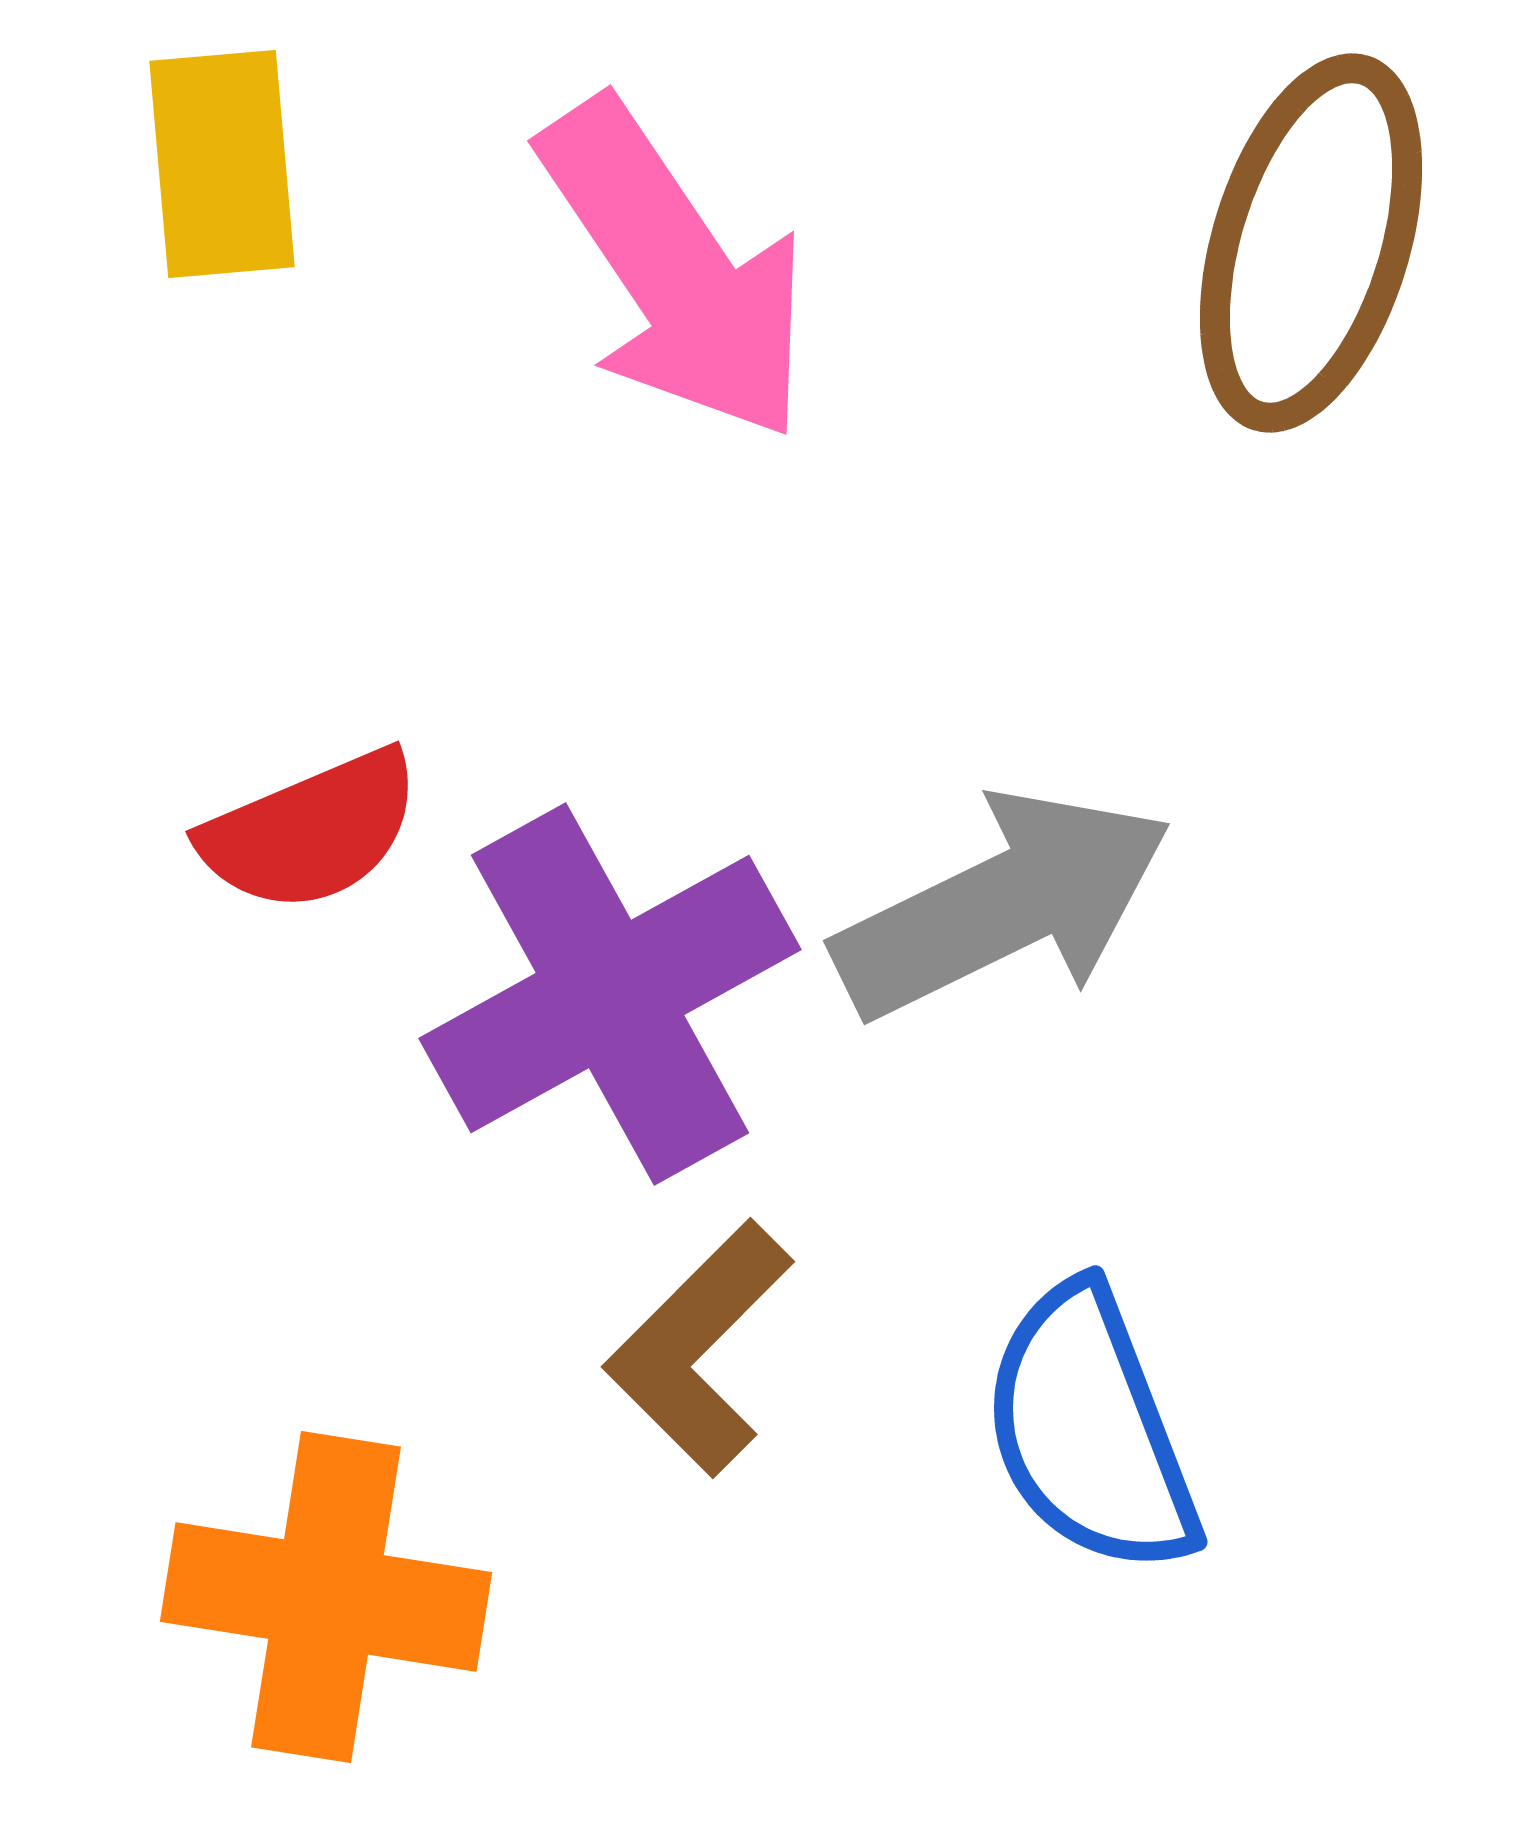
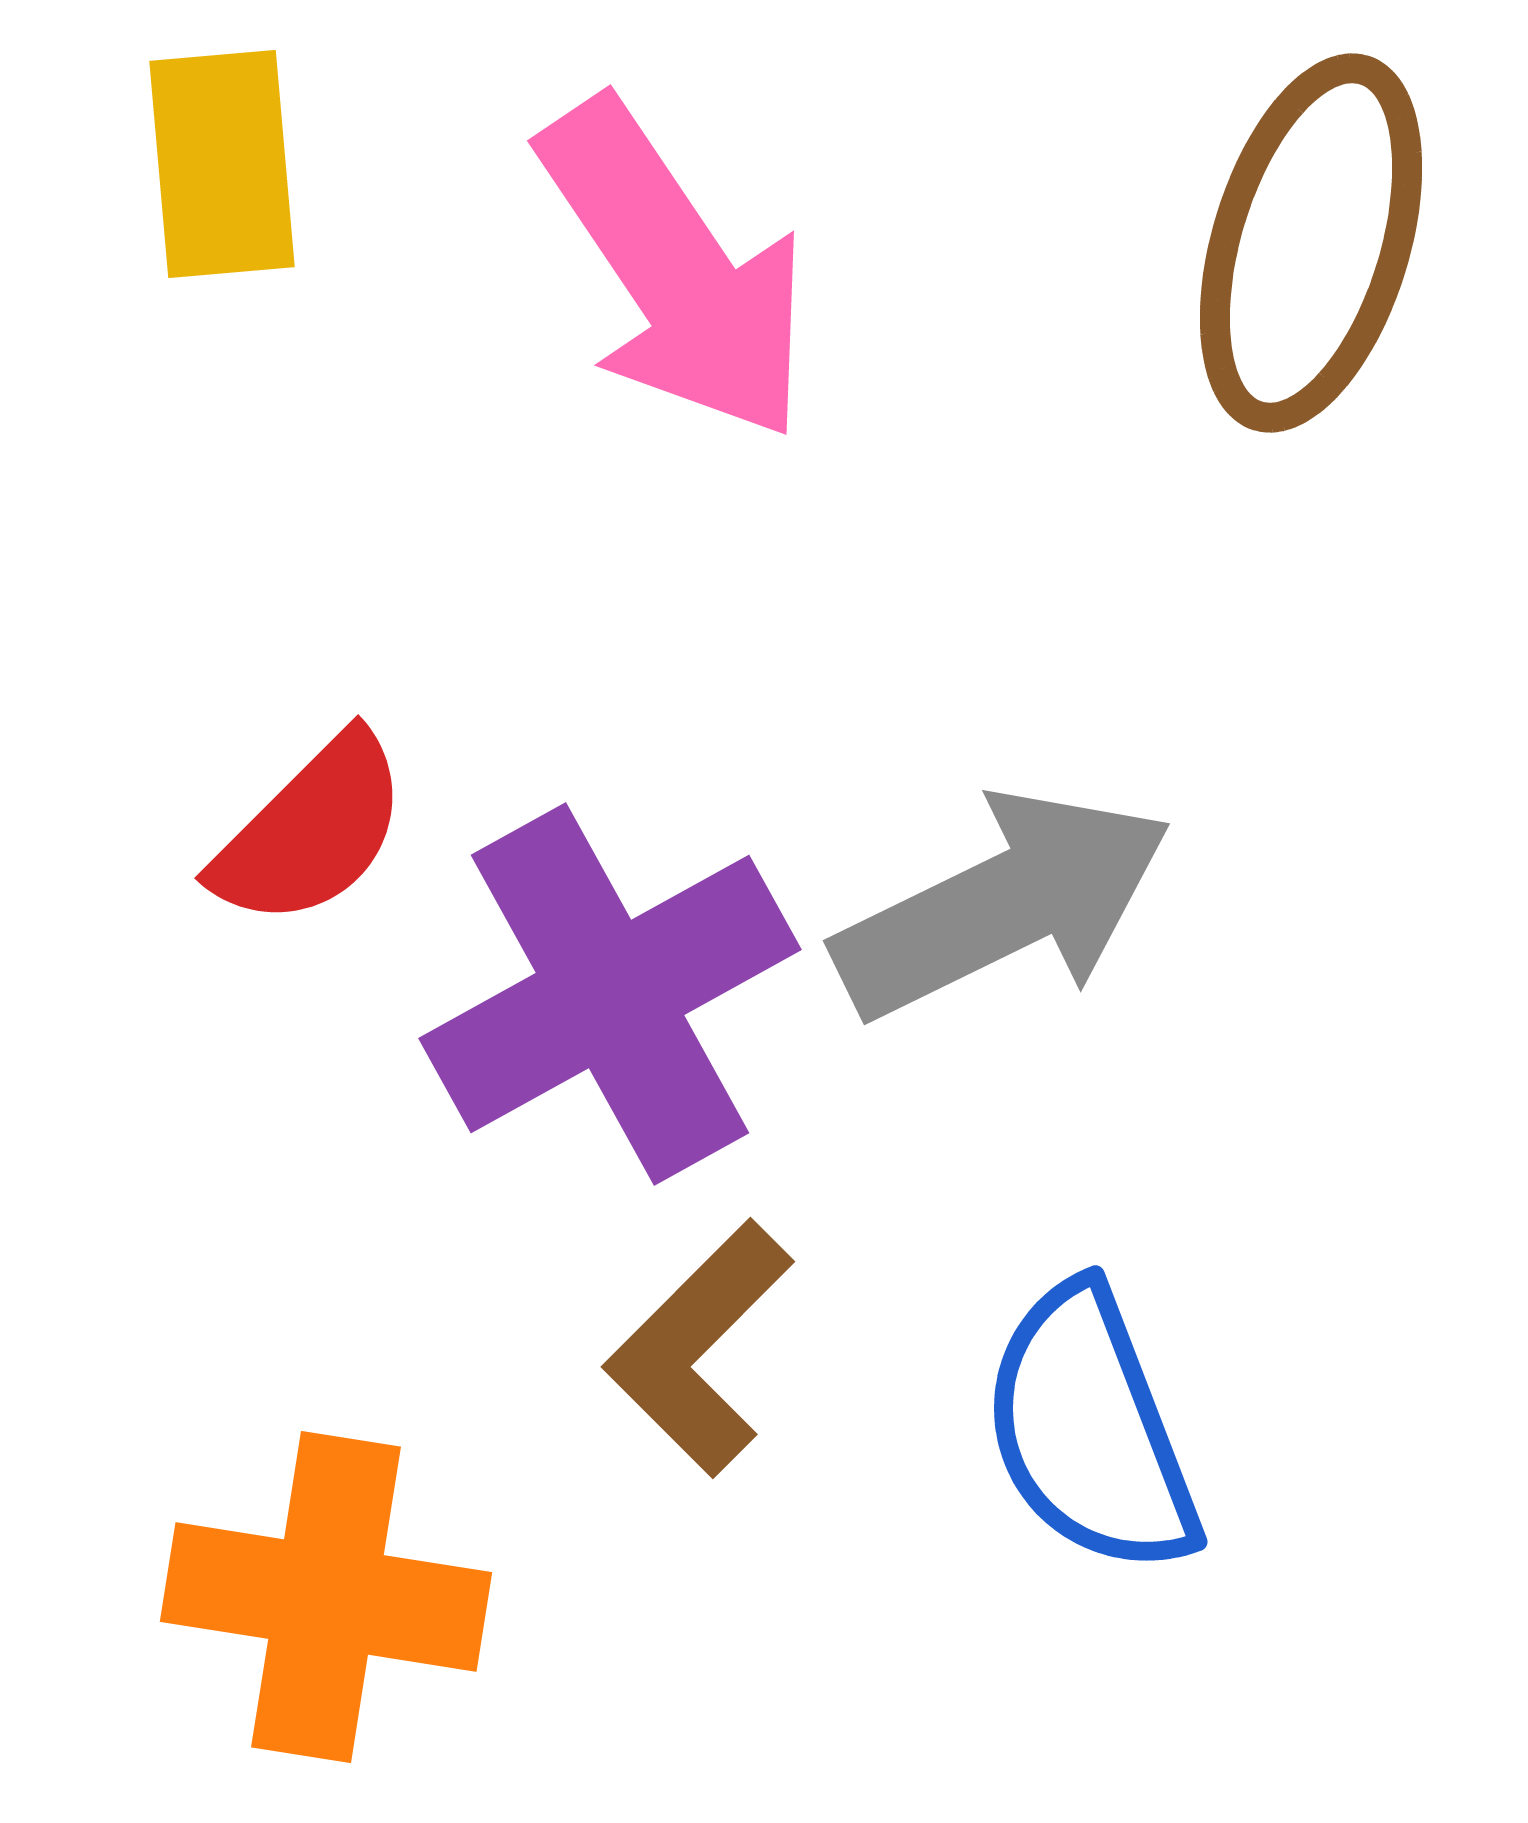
red semicircle: rotated 22 degrees counterclockwise
